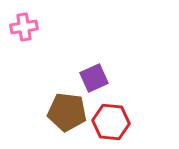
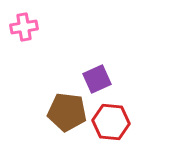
purple square: moved 3 px right, 1 px down
